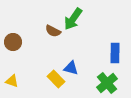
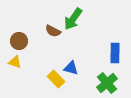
brown circle: moved 6 px right, 1 px up
yellow triangle: moved 3 px right, 19 px up
